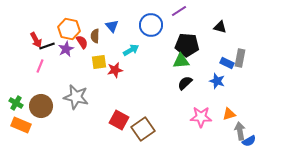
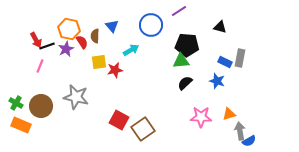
blue rectangle: moved 2 px left, 1 px up
